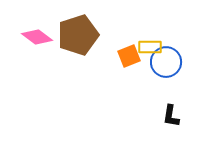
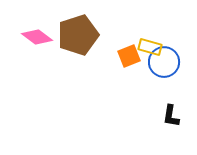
yellow rectangle: rotated 15 degrees clockwise
blue circle: moved 2 px left
